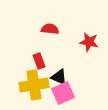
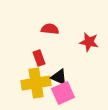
red rectangle: moved 3 px up
yellow cross: moved 2 px right, 2 px up
